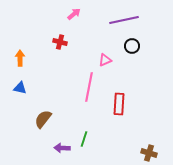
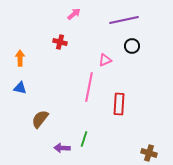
brown semicircle: moved 3 px left
